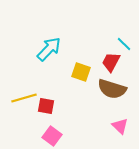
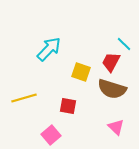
red square: moved 22 px right
pink triangle: moved 4 px left, 1 px down
pink square: moved 1 px left, 1 px up; rotated 12 degrees clockwise
